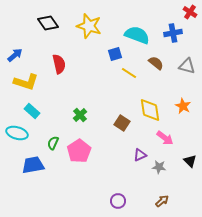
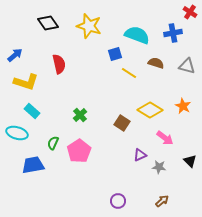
brown semicircle: rotated 21 degrees counterclockwise
yellow diamond: rotated 50 degrees counterclockwise
